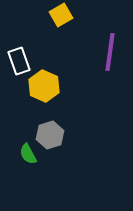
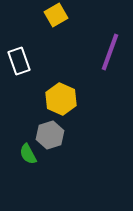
yellow square: moved 5 px left
purple line: rotated 12 degrees clockwise
yellow hexagon: moved 17 px right, 13 px down
